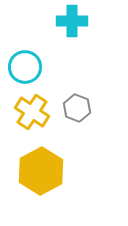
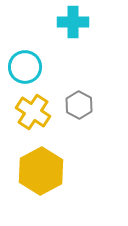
cyan cross: moved 1 px right, 1 px down
gray hexagon: moved 2 px right, 3 px up; rotated 8 degrees clockwise
yellow cross: moved 1 px right
